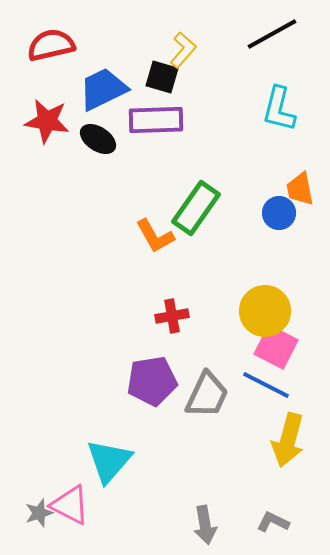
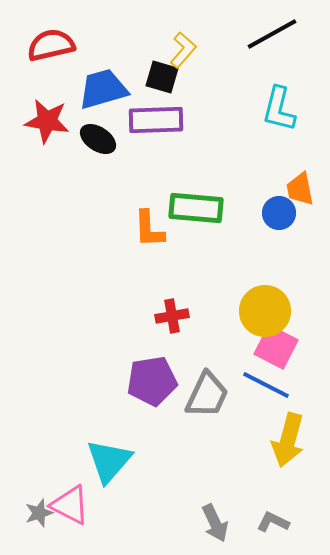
blue trapezoid: rotated 10 degrees clockwise
green rectangle: rotated 60 degrees clockwise
orange L-shape: moved 6 px left, 7 px up; rotated 27 degrees clockwise
gray arrow: moved 10 px right, 2 px up; rotated 15 degrees counterclockwise
